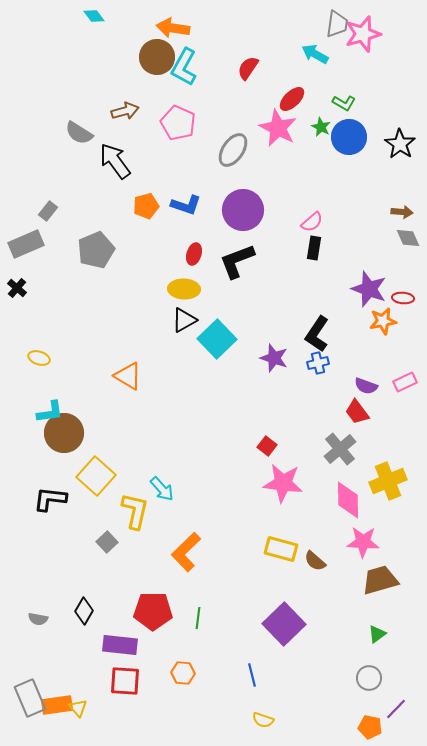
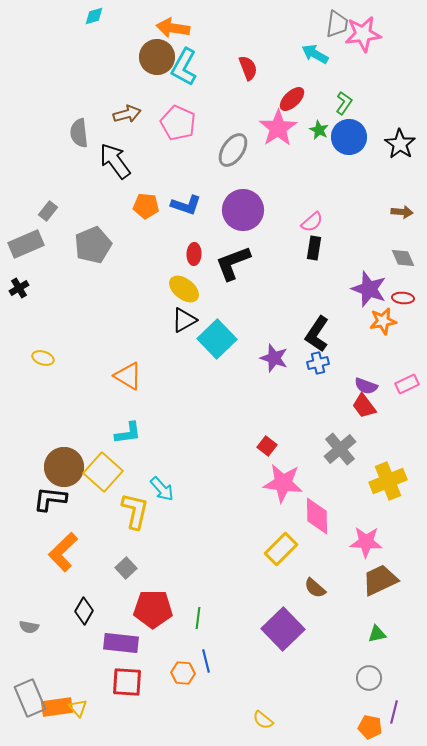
cyan diamond at (94, 16): rotated 70 degrees counterclockwise
pink star at (363, 34): rotated 9 degrees clockwise
red semicircle at (248, 68): rotated 125 degrees clockwise
green L-shape at (344, 103): rotated 85 degrees counterclockwise
brown arrow at (125, 111): moved 2 px right, 3 px down
green star at (321, 127): moved 2 px left, 3 px down
pink star at (278, 128): rotated 12 degrees clockwise
gray semicircle at (79, 133): rotated 52 degrees clockwise
orange pentagon at (146, 206): rotated 20 degrees clockwise
gray diamond at (408, 238): moved 5 px left, 20 px down
gray pentagon at (96, 250): moved 3 px left, 5 px up
red ellipse at (194, 254): rotated 15 degrees counterclockwise
black L-shape at (237, 261): moved 4 px left, 2 px down
black cross at (17, 288): moved 2 px right; rotated 18 degrees clockwise
yellow ellipse at (184, 289): rotated 36 degrees clockwise
yellow ellipse at (39, 358): moved 4 px right
pink rectangle at (405, 382): moved 2 px right, 2 px down
cyan L-shape at (50, 412): moved 78 px right, 21 px down
red trapezoid at (357, 412): moved 7 px right, 6 px up
brown circle at (64, 433): moved 34 px down
yellow square at (96, 476): moved 7 px right, 4 px up
pink diamond at (348, 500): moved 31 px left, 16 px down
gray square at (107, 542): moved 19 px right, 26 px down
pink star at (363, 542): moved 3 px right
yellow rectangle at (281, 549): rotated 60 degrees counterclockwise
orange L-shape at (186, 552): moved 123 px left
brown semicircle at (315, 561): moved 27 px down
brown trapezoid at (380, 580): rotated 9 degrees counterclockwise
red pentagon at (153, 611): moved 2 px up
gray semicircle at (38, 619): moved 9 px left, 8 px down
purple square at (284, 624): moved 1 px left, 5 px down
green triangle at (377, 634): rotated 24 degrees clockwise
purple rectangle at (120, 645): moved 1 px right, 2 px up
blue line at (252, 675): moved 46 px left, 14 px up
red square at (125, 681): moved 2 px right, 1 px down
orange rectangle at (57, 705): moved 2 px down
purple line at (396, 709): moved 2 px left, 3 px down; rotated 30 degrees counterclockwise
yellow semicircle at (263, 720): rotated 20 degrees clockwise
